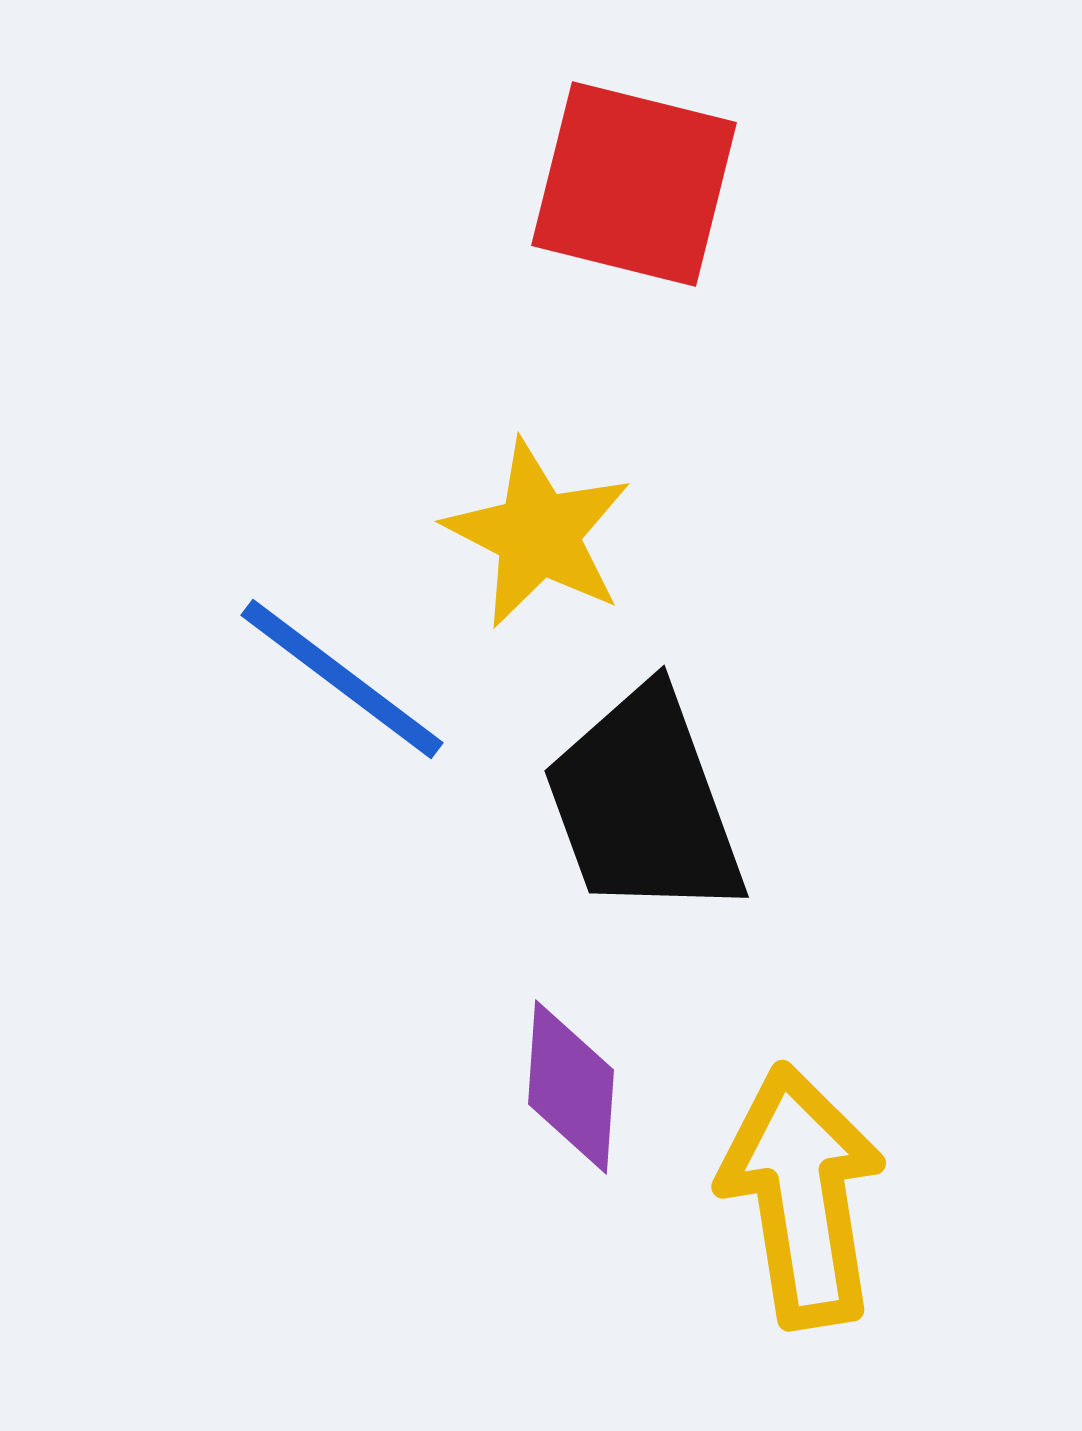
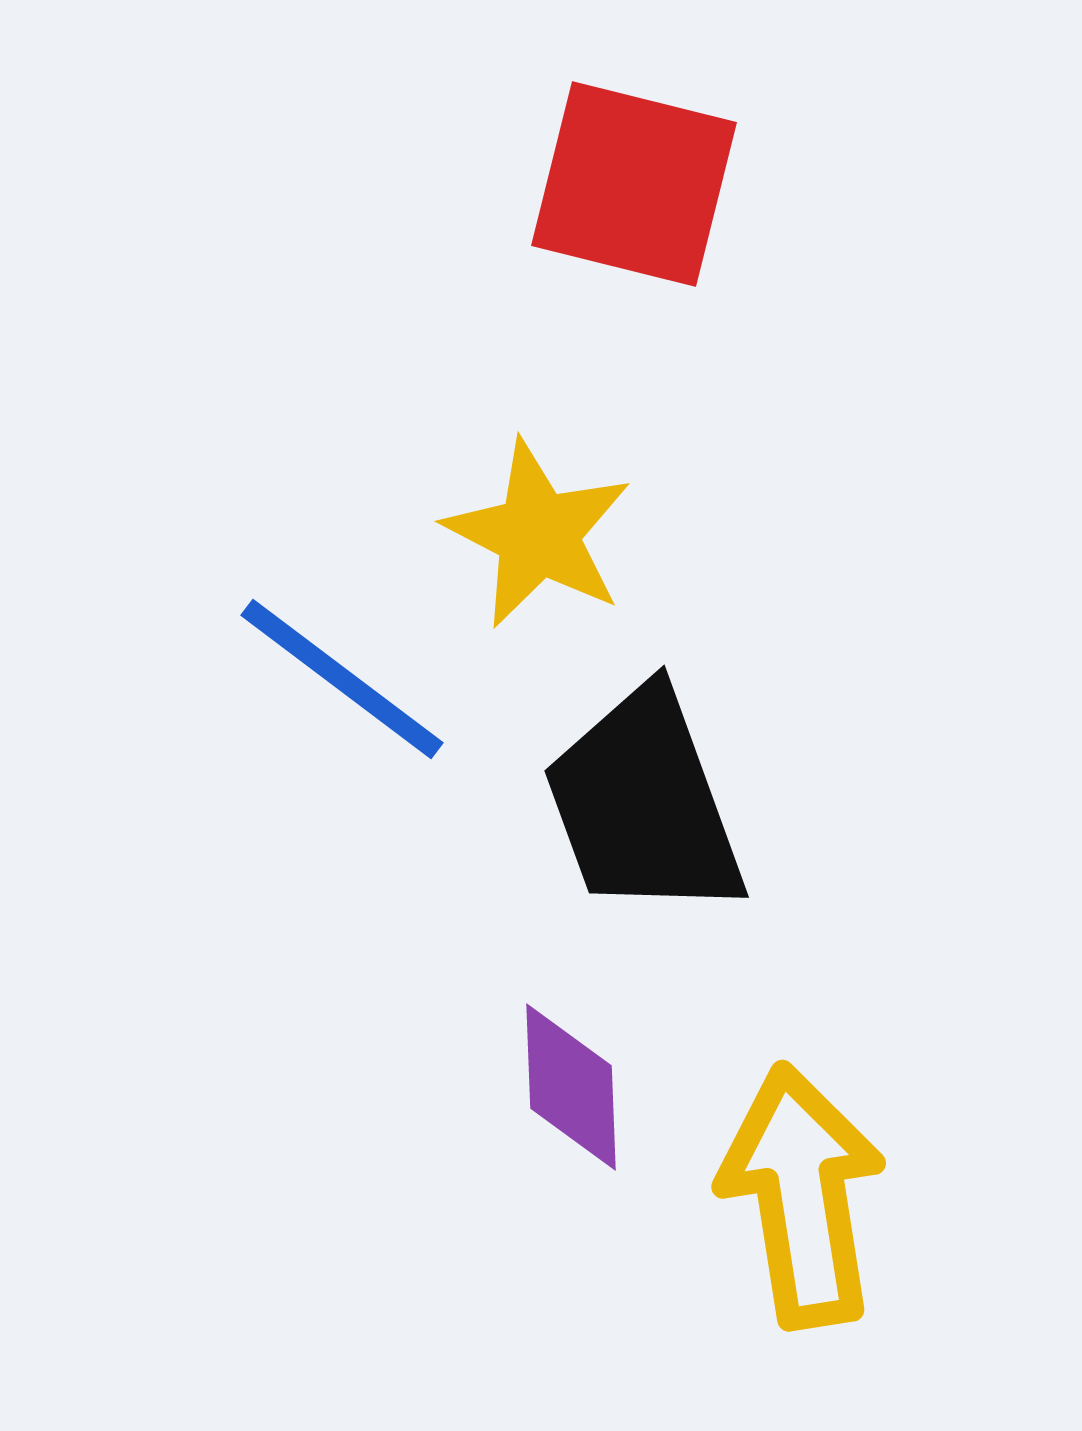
purple diamond: rotated 6 degrees counterclockwise
